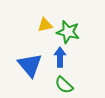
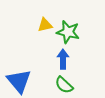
blue arrow: moved 3 px right, 2 px down
blue triangle: moved 11 px left, 16 px down
